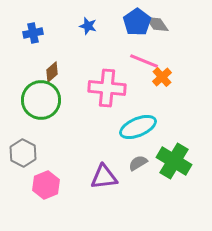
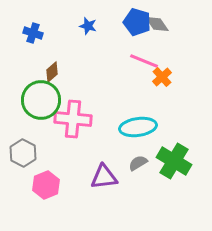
blue pentagon: rotated 20 degrees counterclockwise
blue cross: rotated 30 degrees clockwise
pink cross: moved 34 px left, 31 px down
cyan ellipse: rotated 15 degrees clockwise
